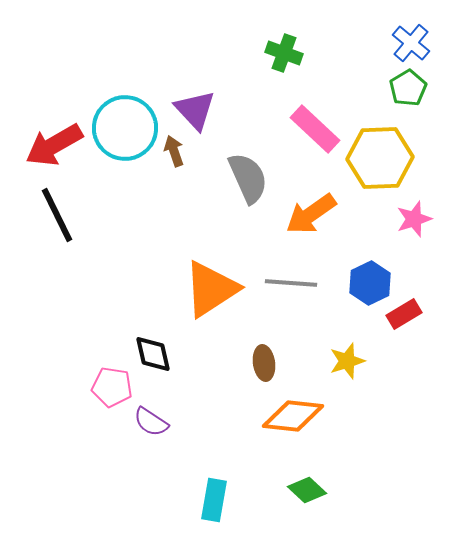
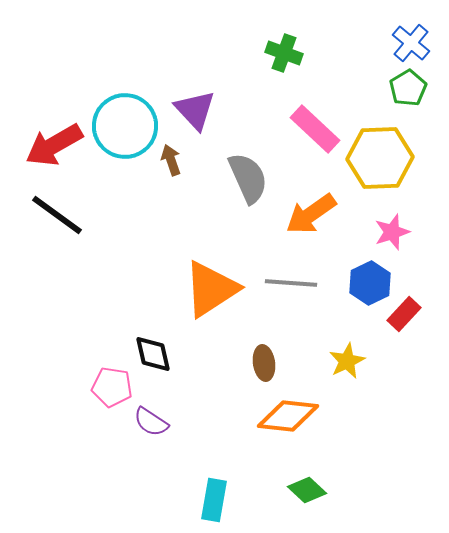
cyan circle: moved 2 px up
brown arrow: moved 3 px left, 9 px down
black line: rotated 28 degrees counterclockwise
pink star: moved 22 px left, 13 px down
red rectangle: rotated 16 degrees counterclockwise
yellow star: rotated 9 degrees counterclockwise
orange diamond: moved 5 px left
